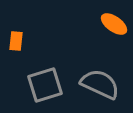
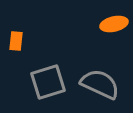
orange ellipse: rotated 48 degrees counterclockwise
gray square: moved 3 px right, 3 px up
